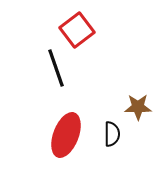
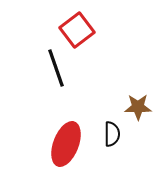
red ellipse: moved 9 px down
